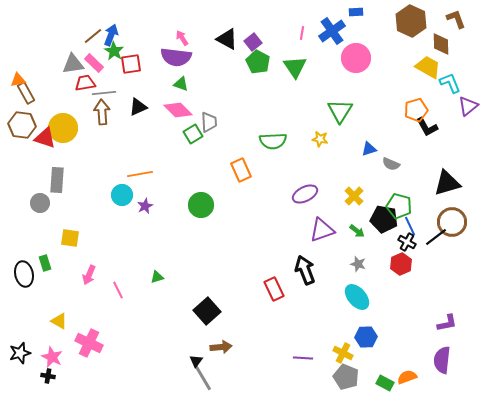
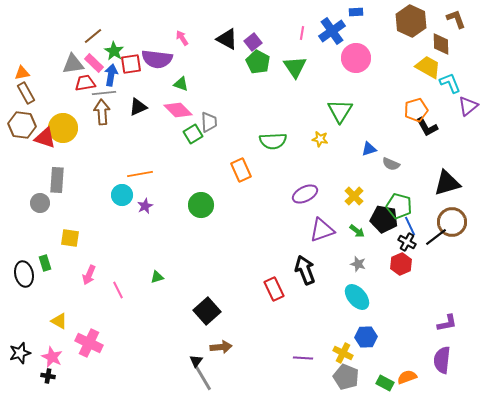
blue arrow at (111, 35): moved 40 px down; rotated 10 degrees counterclockwise
purple semicircle at (176, 57): moved 19 px left, 2 px down
orange triangle at (18, 80): moved 4 px right, 7 px up
